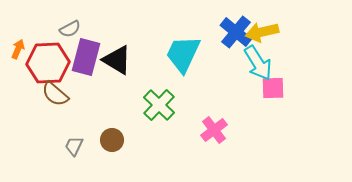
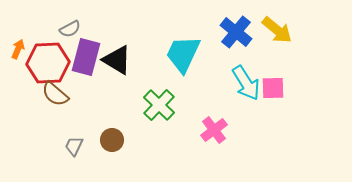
yellow arrow: moved 15 px right, 2 px up; rotated 128 degrees counterclockwise
cyan arrow: moved 12 px left, 20 px down
